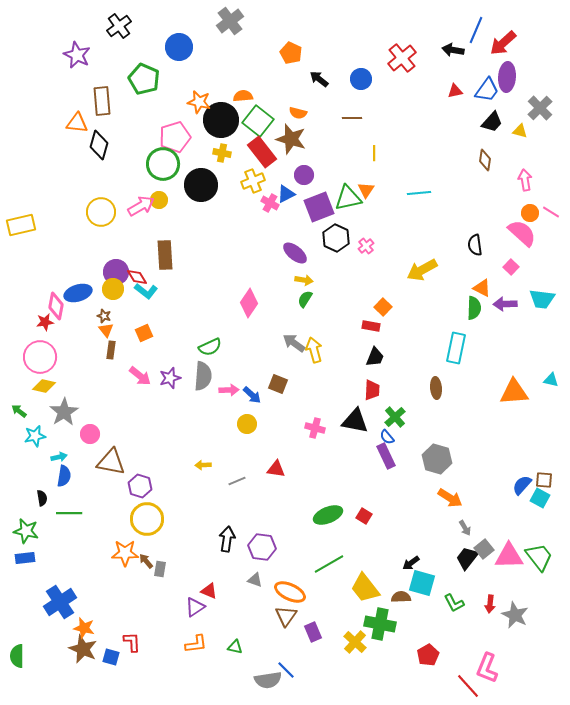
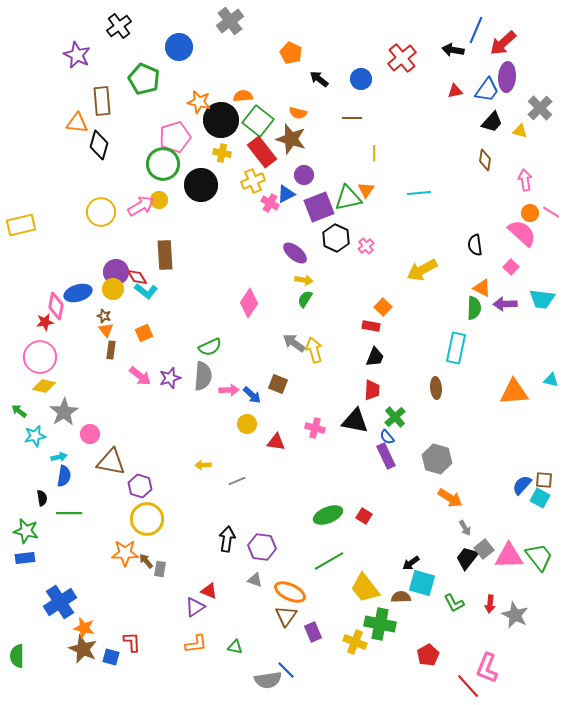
red triangle at (276, 469): moved 27 px up
green line at (329, 564): moved 3 px up
yellow cross at (355, 642): rotated 20 degrees counterclockwise
